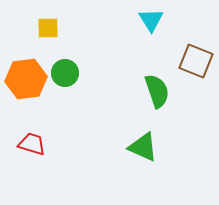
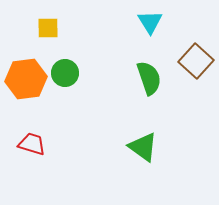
cyan triangle: moved 1 px left, 2 px down
brown square: rotated 20 degrees clockwise
green semicircle: moved 8 px left, 13 px up
green triangle: rotated 12 degrees clockwise
